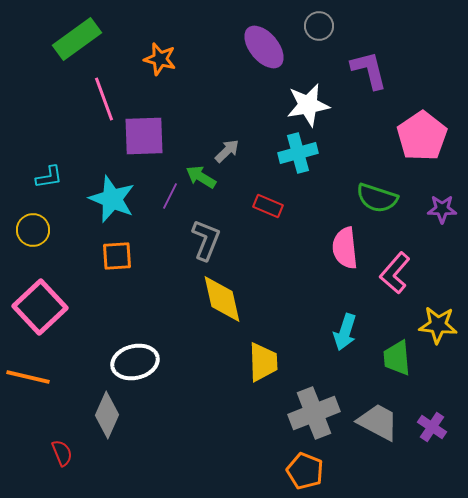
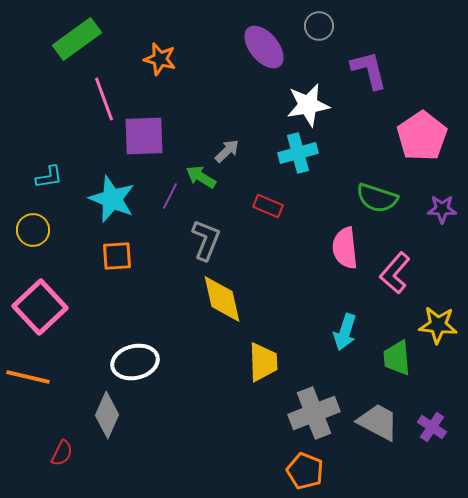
red semicircle: rotated 48 degrees clockwise
